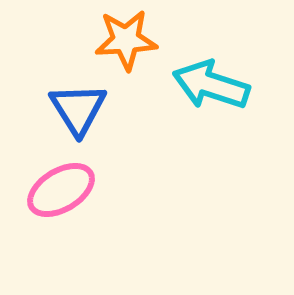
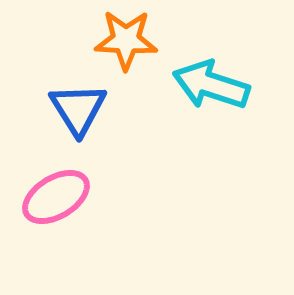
orange star: rotated 6 degrees clockwise
pink ellipse: moved 5 px left, 7 px down
